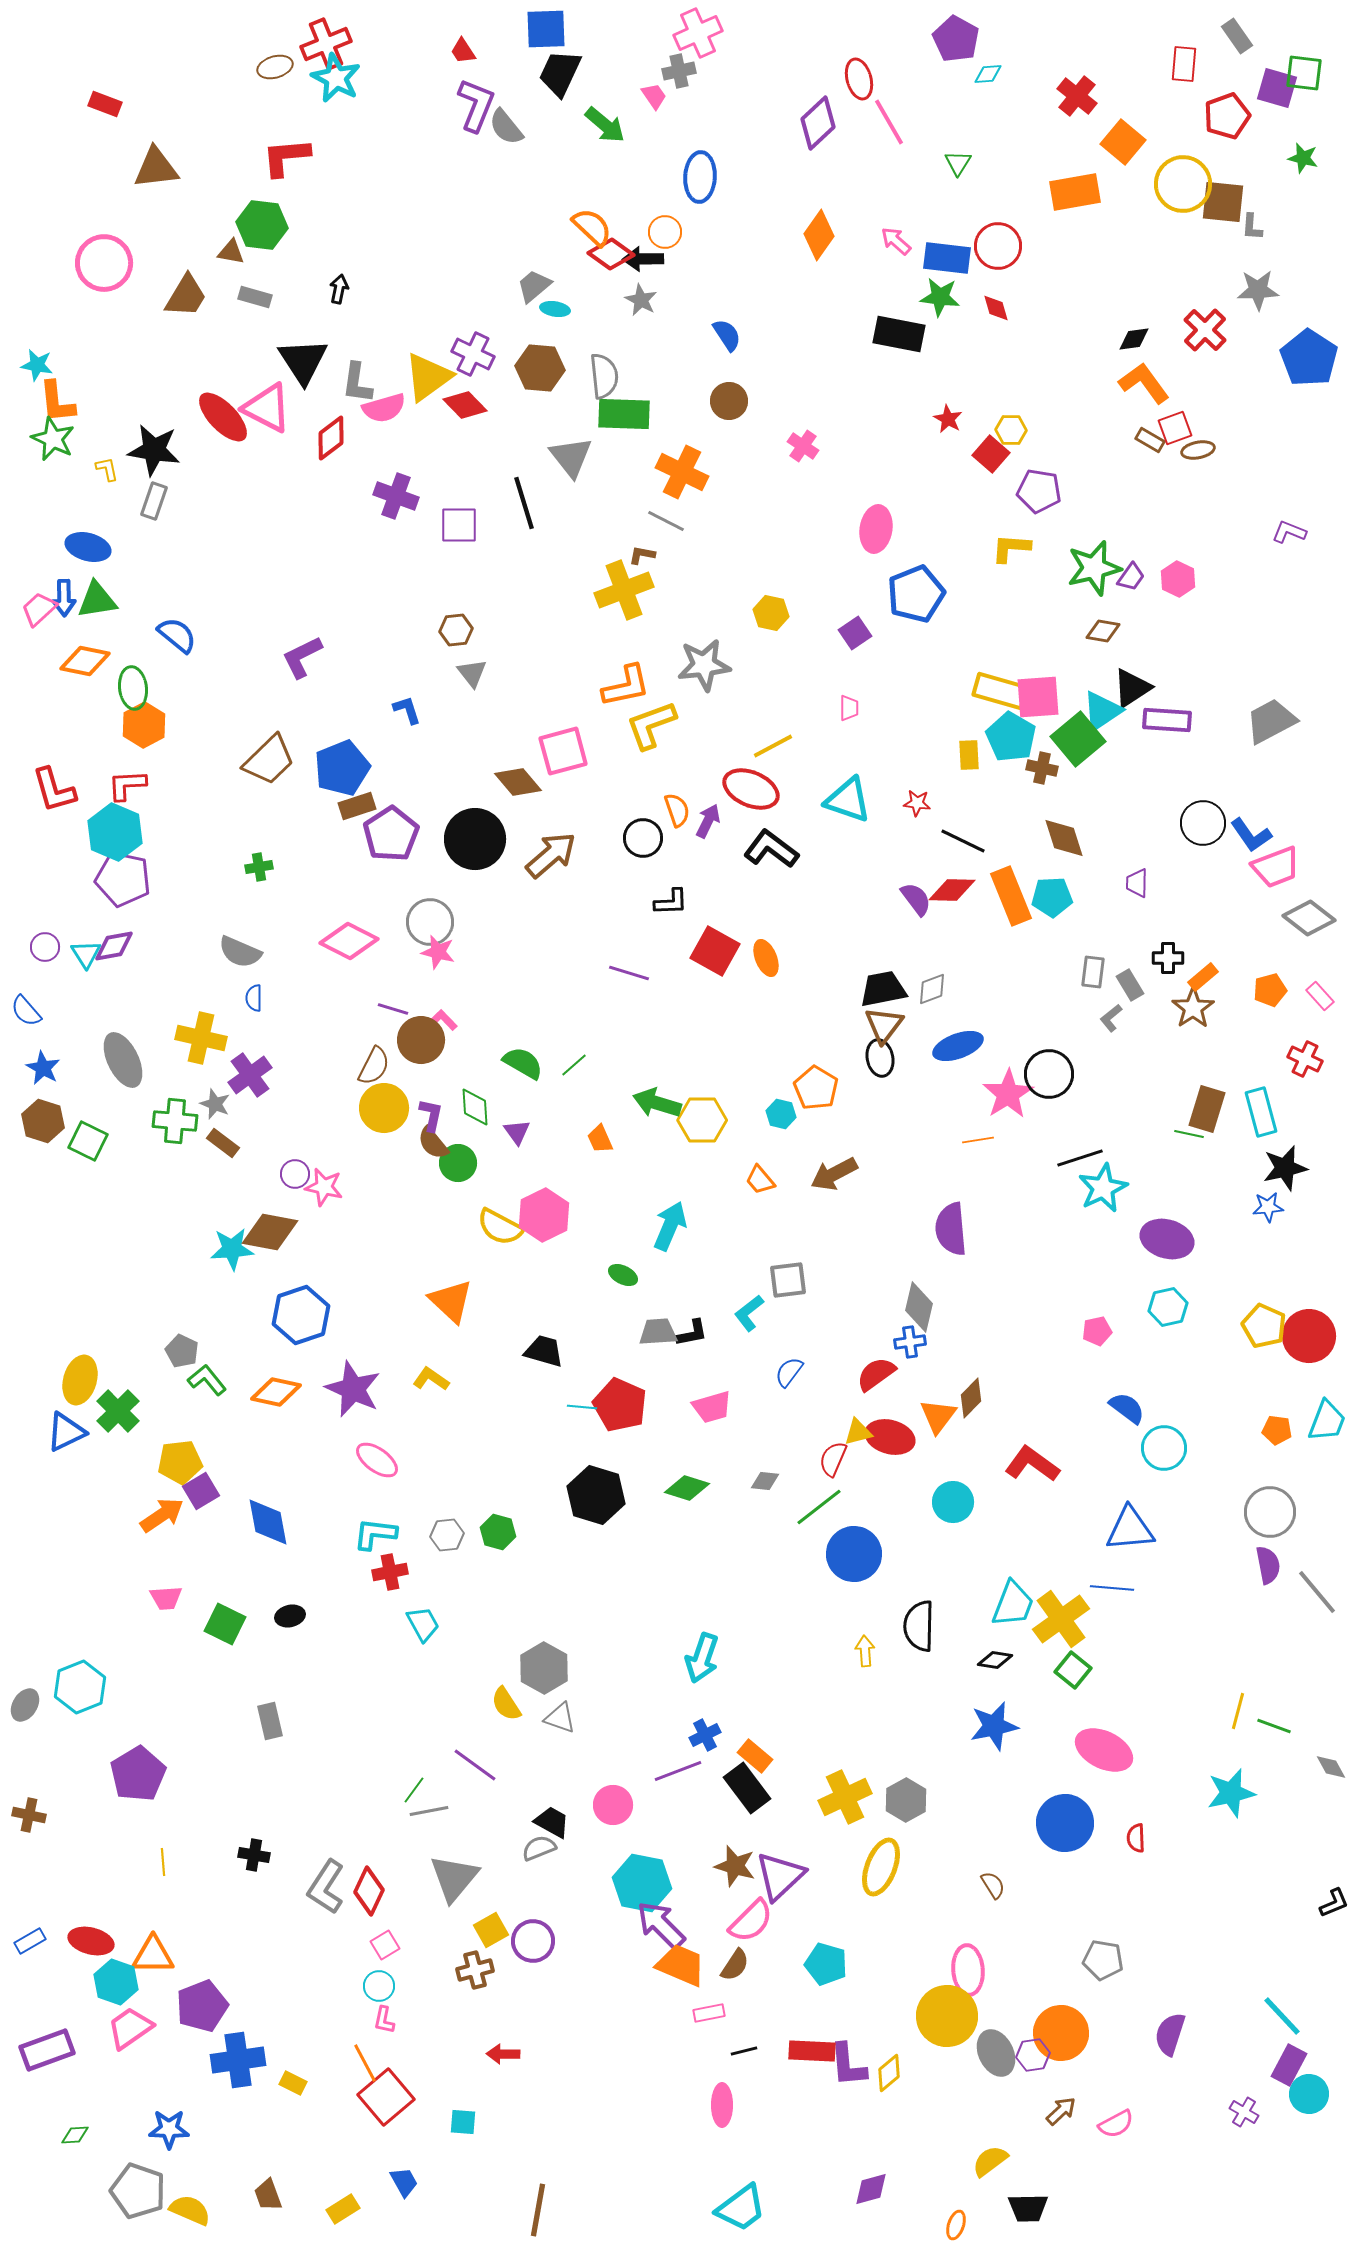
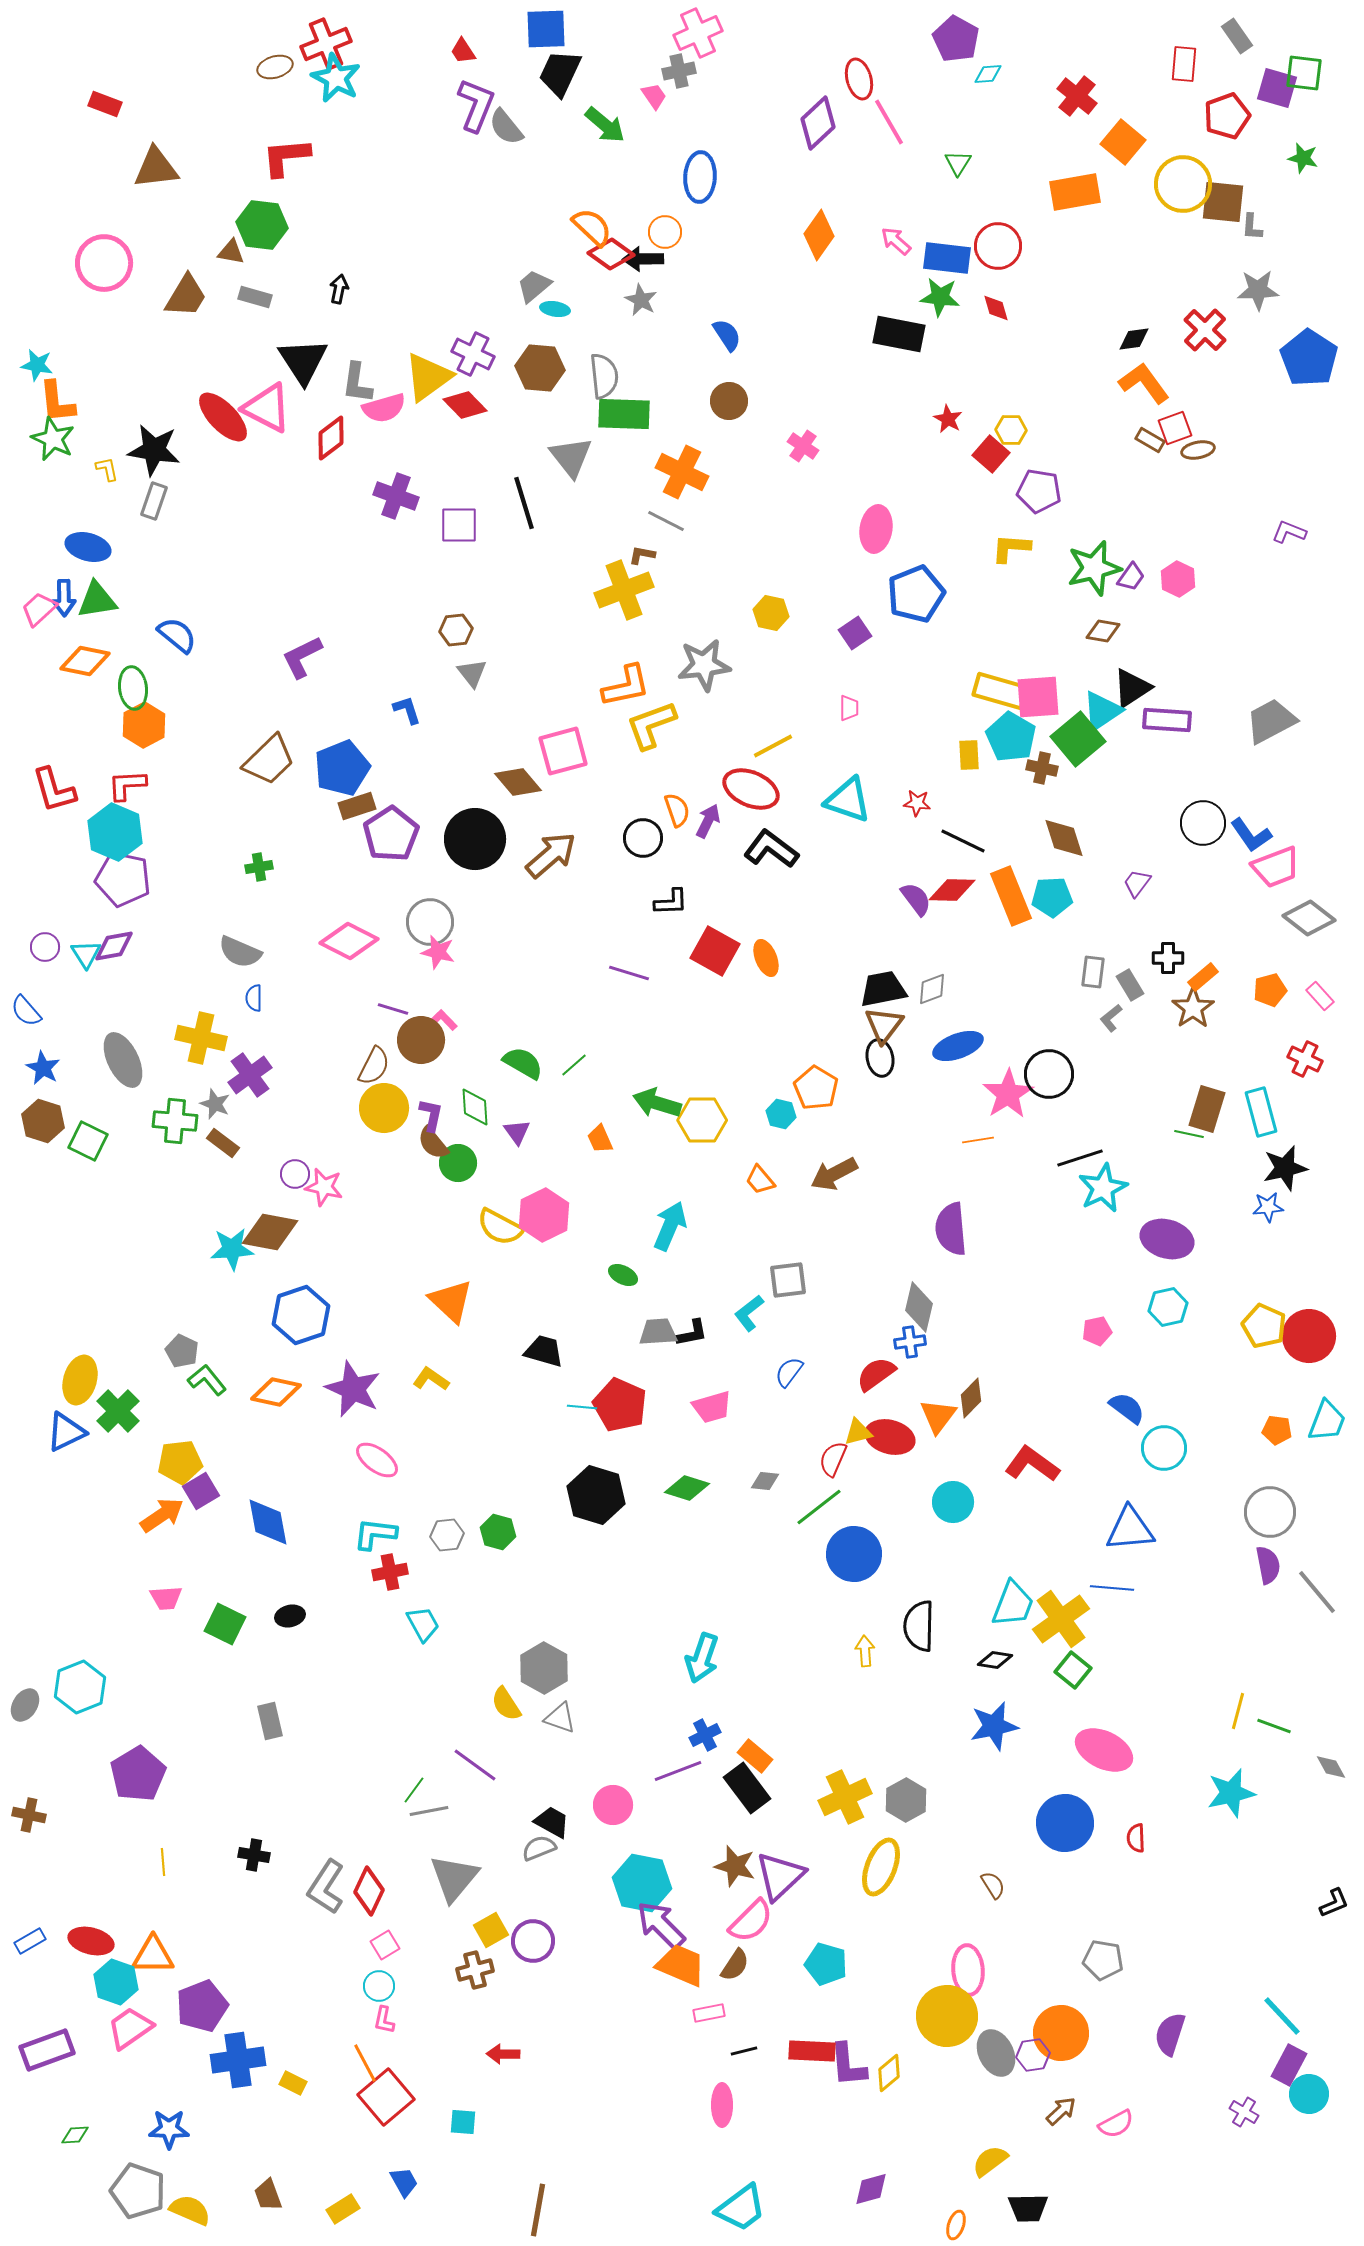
purple trapezoid at (1137, 883): rotated 36 degrees clockwise
